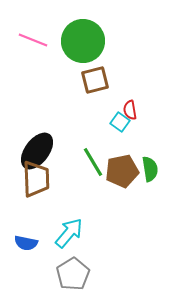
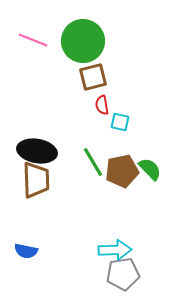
brown square: moved 2 px left, 3 px up
red semicircle: moved 28 px left, 5 px up
cyan square: rotated 24 degrees counterclockwise
black ellipse: rotated 63 degrees clockwise
green semicircle: rotated 35 degrees counterclockwise
brown trapezoid: moved 1 px down
cyan arrow: moved 46 px right, 17 px down; rotated 48 degrees clockwise
blue semicircle: moved 8 px down
gray pentagon: moved 50 px right; rotated 24 degrees clockwise
